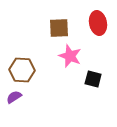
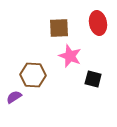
brown hexagon: moved 11 px right, 5 px down
